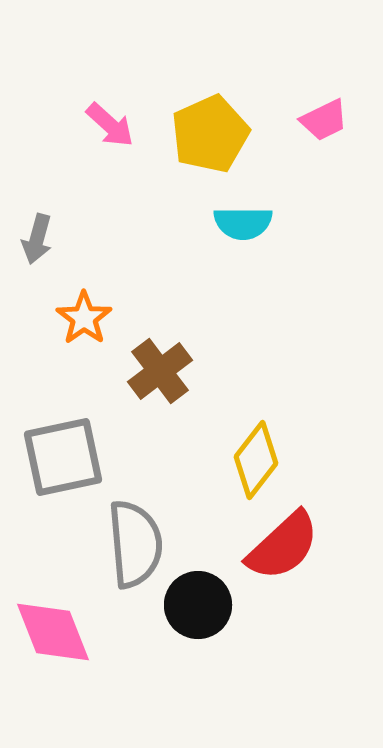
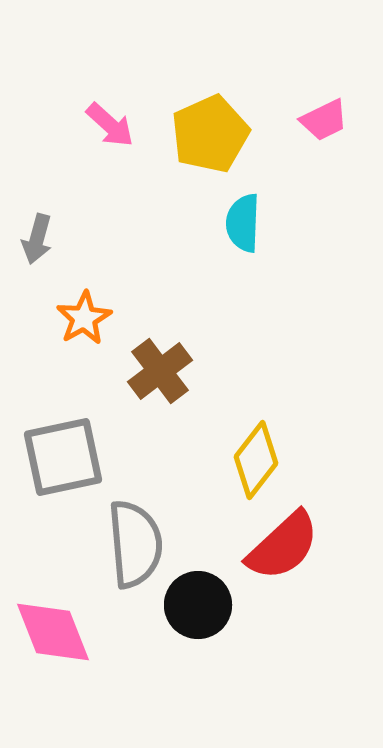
cyan semicircle: rotated 92 degrees clockwise
orange star: rotated 6 degrees clockwise
